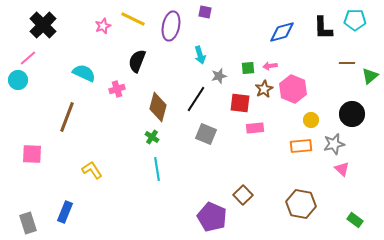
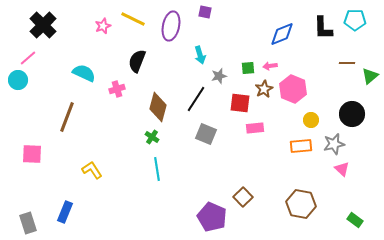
blue diamond at (282, 32): moved 2 px down; rotated 8 degrees counterclockwise
brown square at (243, 195): moved 2 px down
